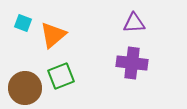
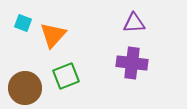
orange triangle: rotated 8 degrees counterclockwise
green square: moved 5 px right
